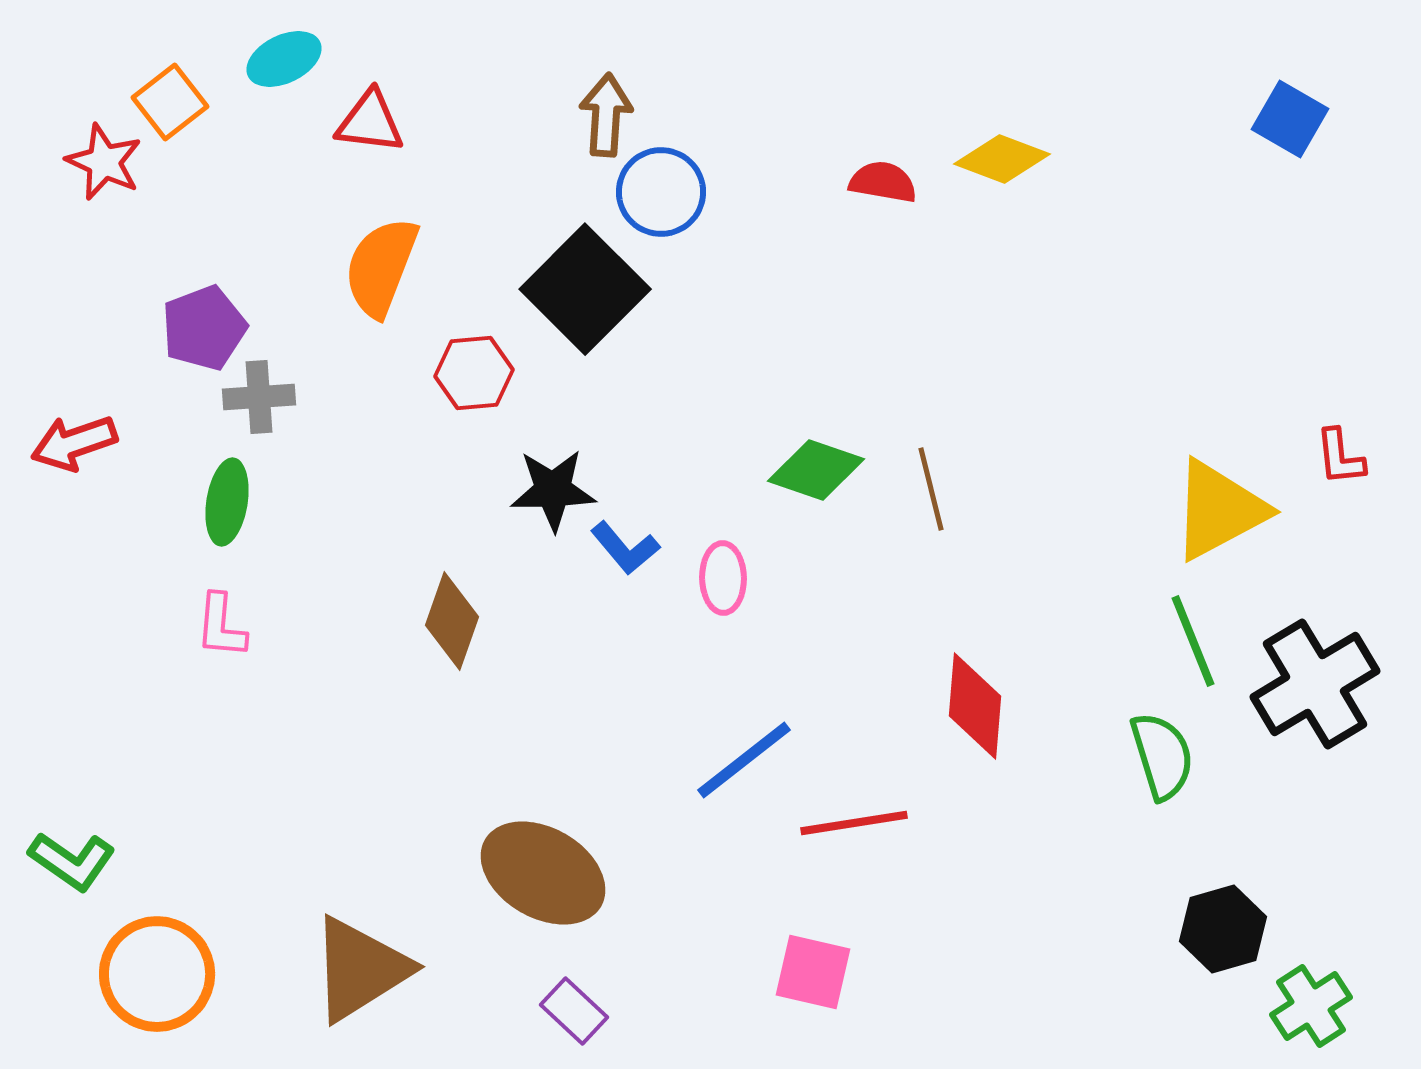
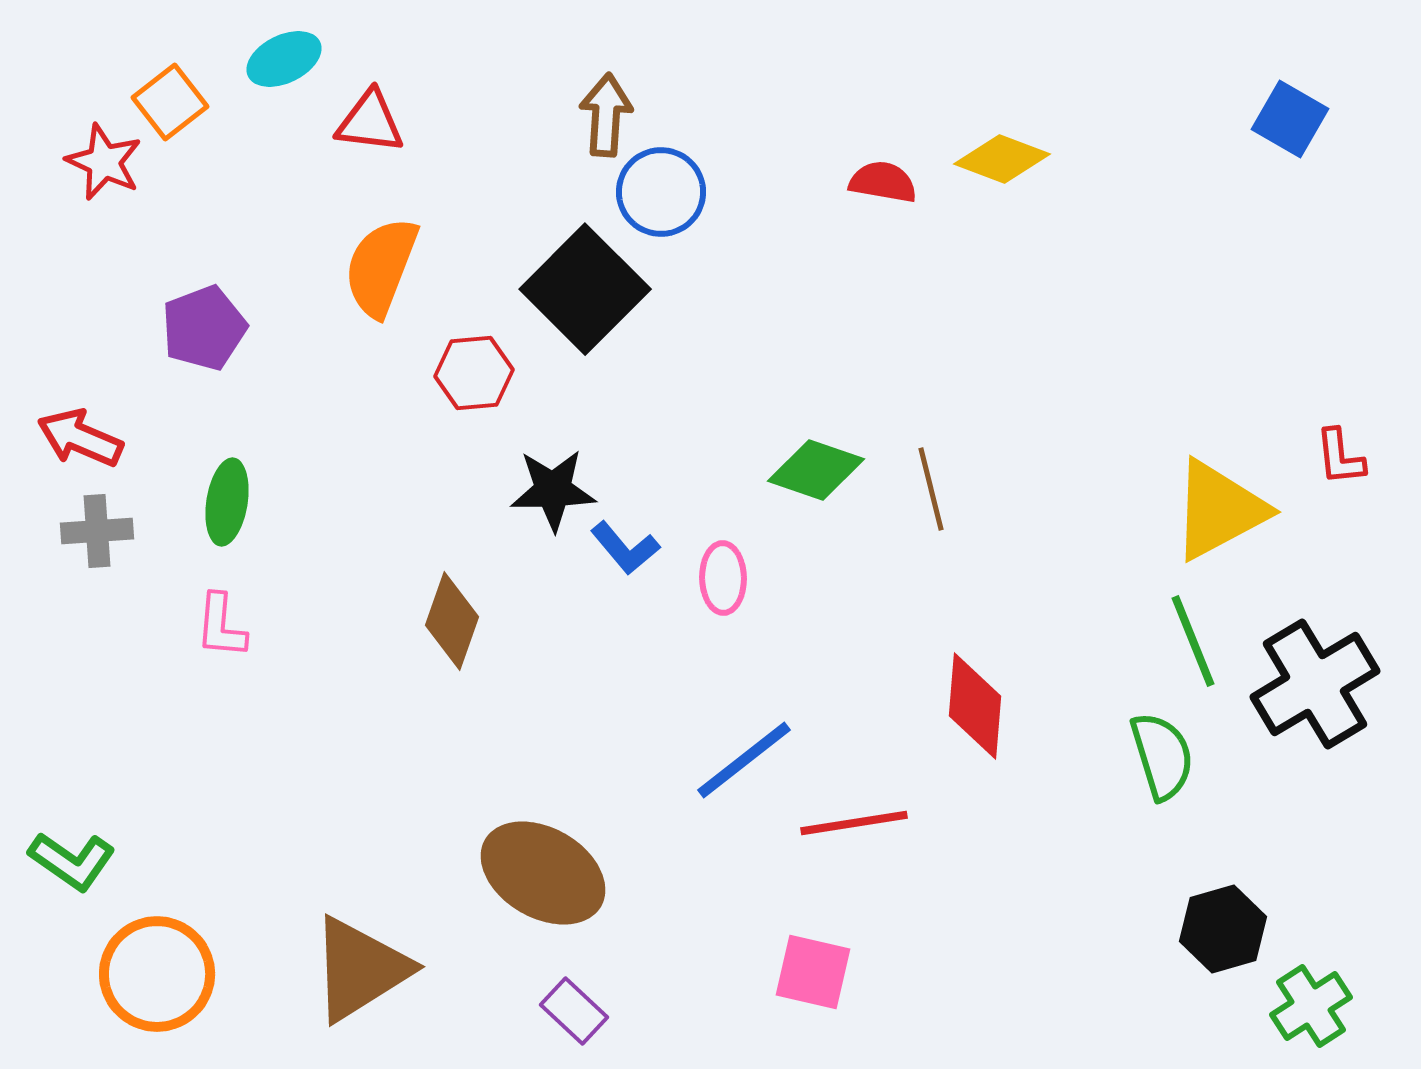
gray cross: moved 162 px left, 134 px down
red arrow: moved 6 px right, 5 px up; rotated 42 degrees clockwise
